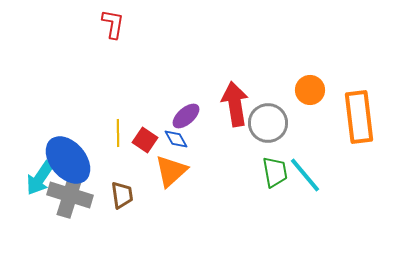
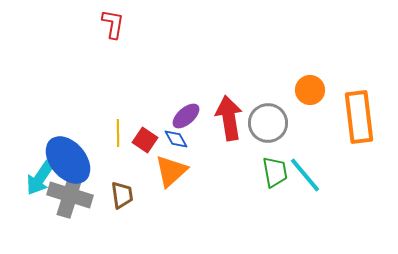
red arrow: moved 6 px left, 14 px down
